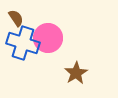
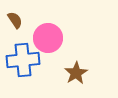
brown semicircle: moved 1 px left, 2 px down
blue cross: moved 17 px down; rotated 24 degrees counterclockwise
